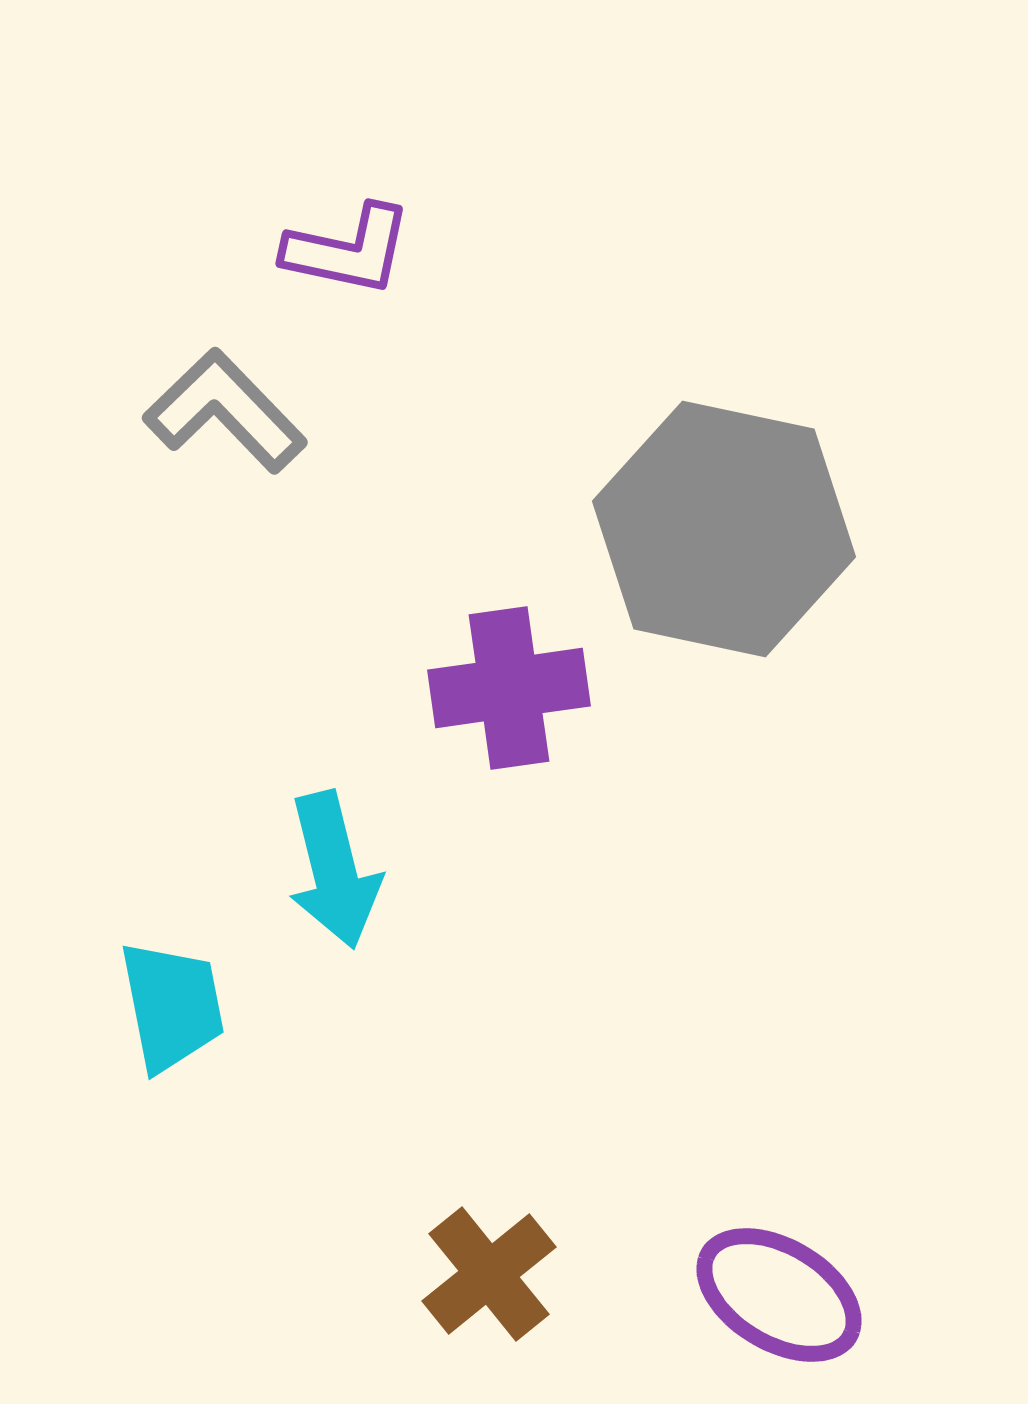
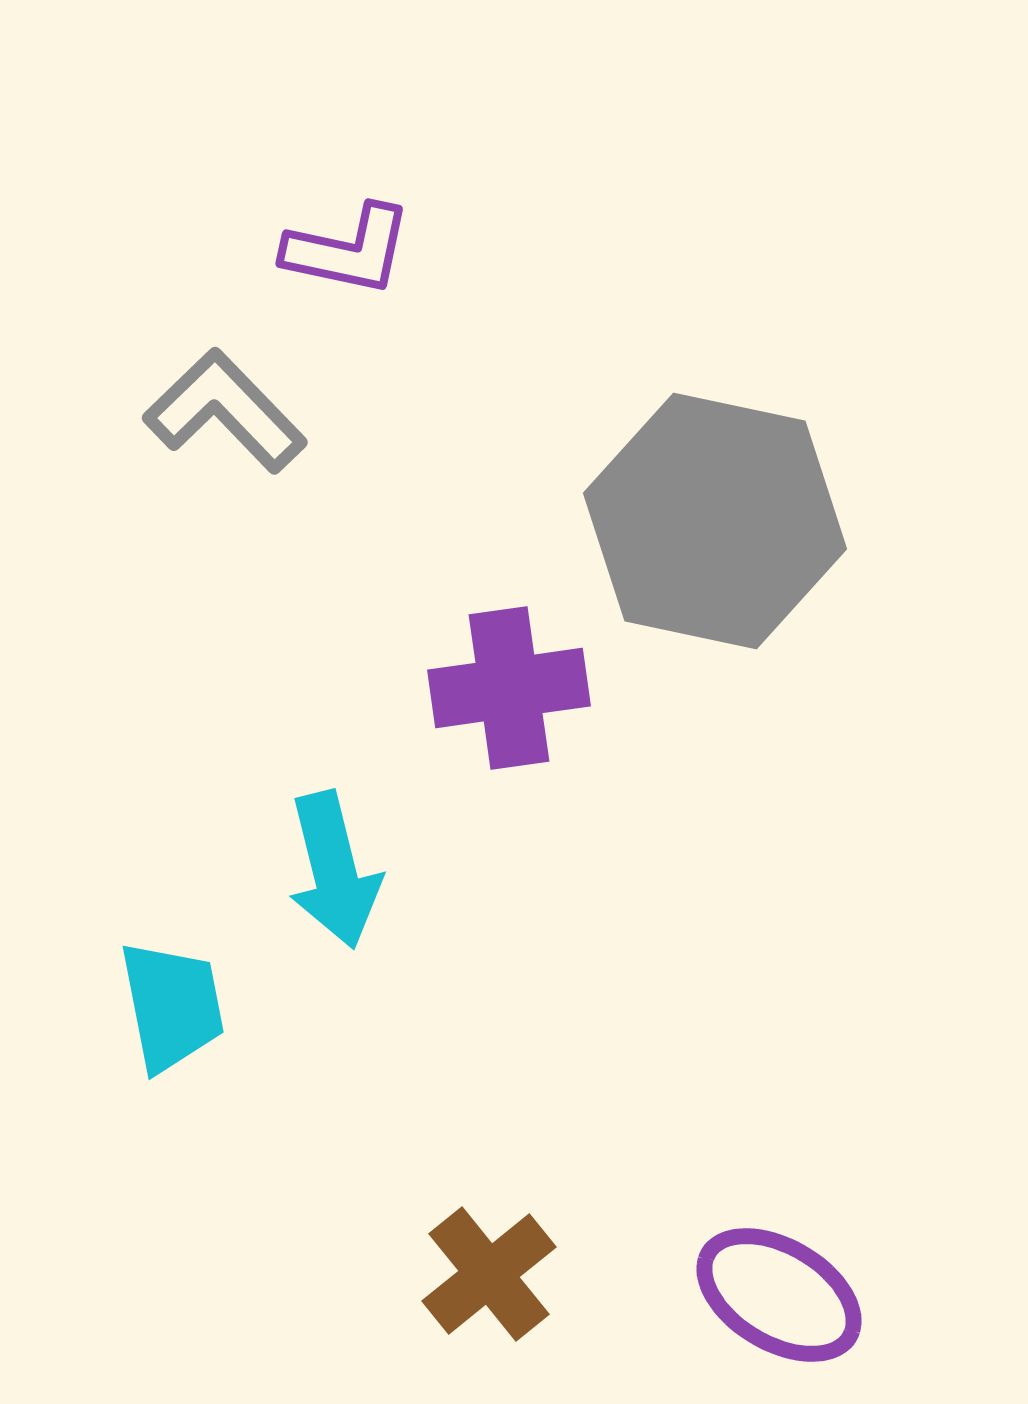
gray hexagon: moved 9 px left, 8 px up
